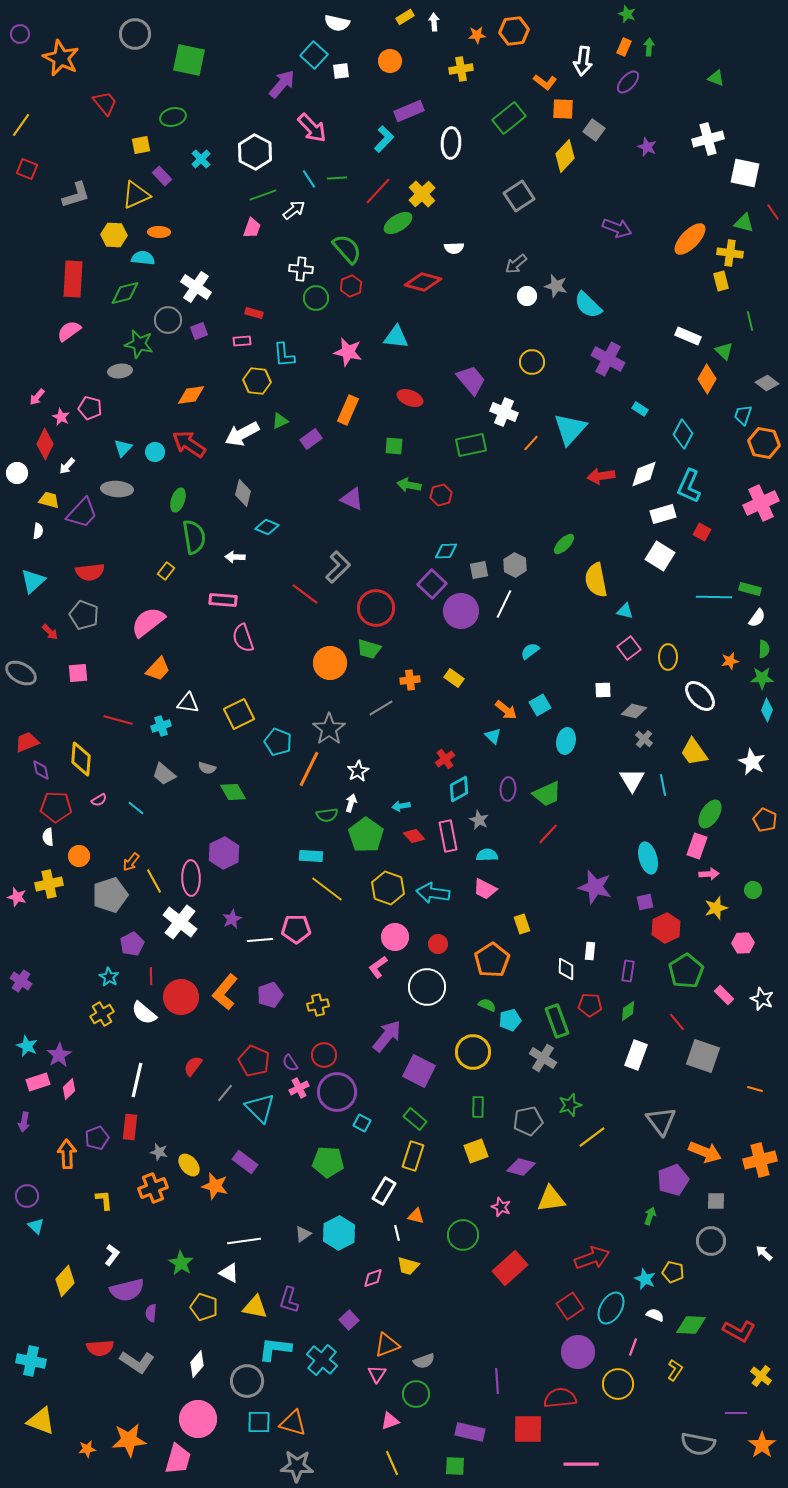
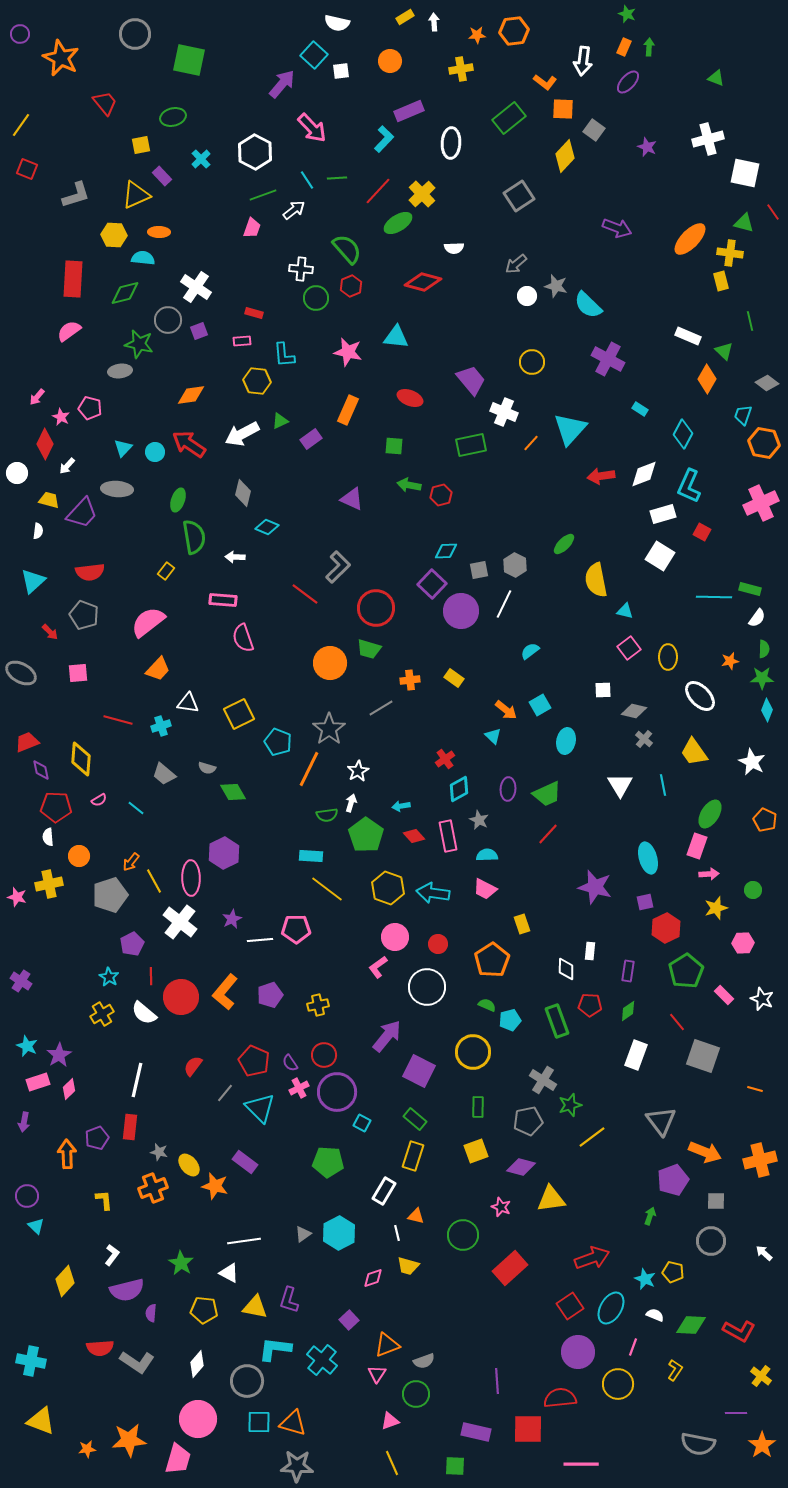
cyan line at (309, 179): moved 2 px left, 1 px down
white triangle at (632, 780): moved 12 px left, 5 px down
gray cross at (543, 1058): moved 22 px down
yellow pentagon at (204, 1307): moved 3 px down; rotated 12 degrees counterclockwise
purple rectangle at (470, 1432): moved 6 px right
